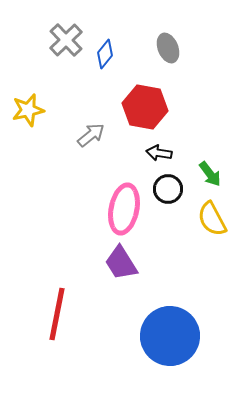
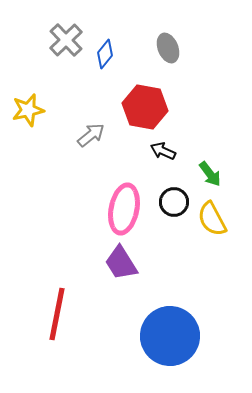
black arrow: moved 4 px right, 2 px up; rotated 15 degrees clockwise
black circle: moved 6 px right, 13 px down
